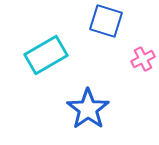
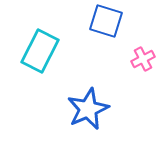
cyan rectangle: moved 6 px left, 4 px up; rotated 33 degrees counterclockwise
blue star: rotated 12 degrees clockwise
